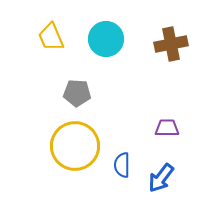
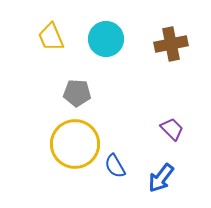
purple trapezoid: moved 5 px right, 1 px down; rotated 45 degrees clockwise
yellow circle: moved 2 px up
blue semicircle: moved 7 px left, 1 px down; rotated 30 degrees counterclockwise
